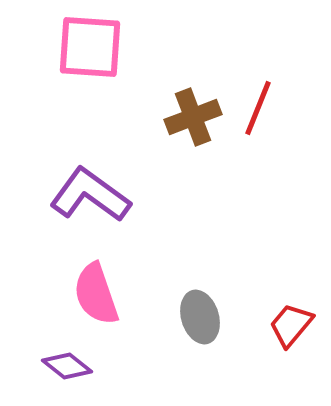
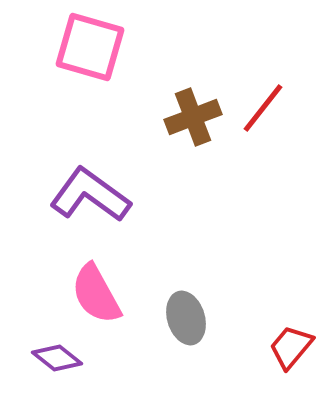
pink square: rotated 12 degrees clockwise
red line: moved 5 px right; rotated 16 degrees clockwise
pink semicircle: rotated 10 degrees counterclockwise
gray ellipse: moved 14 px left, 1 px down
red trapezoid: moved 22 px down
purple diamond: moved 10 px left, 8 px up
